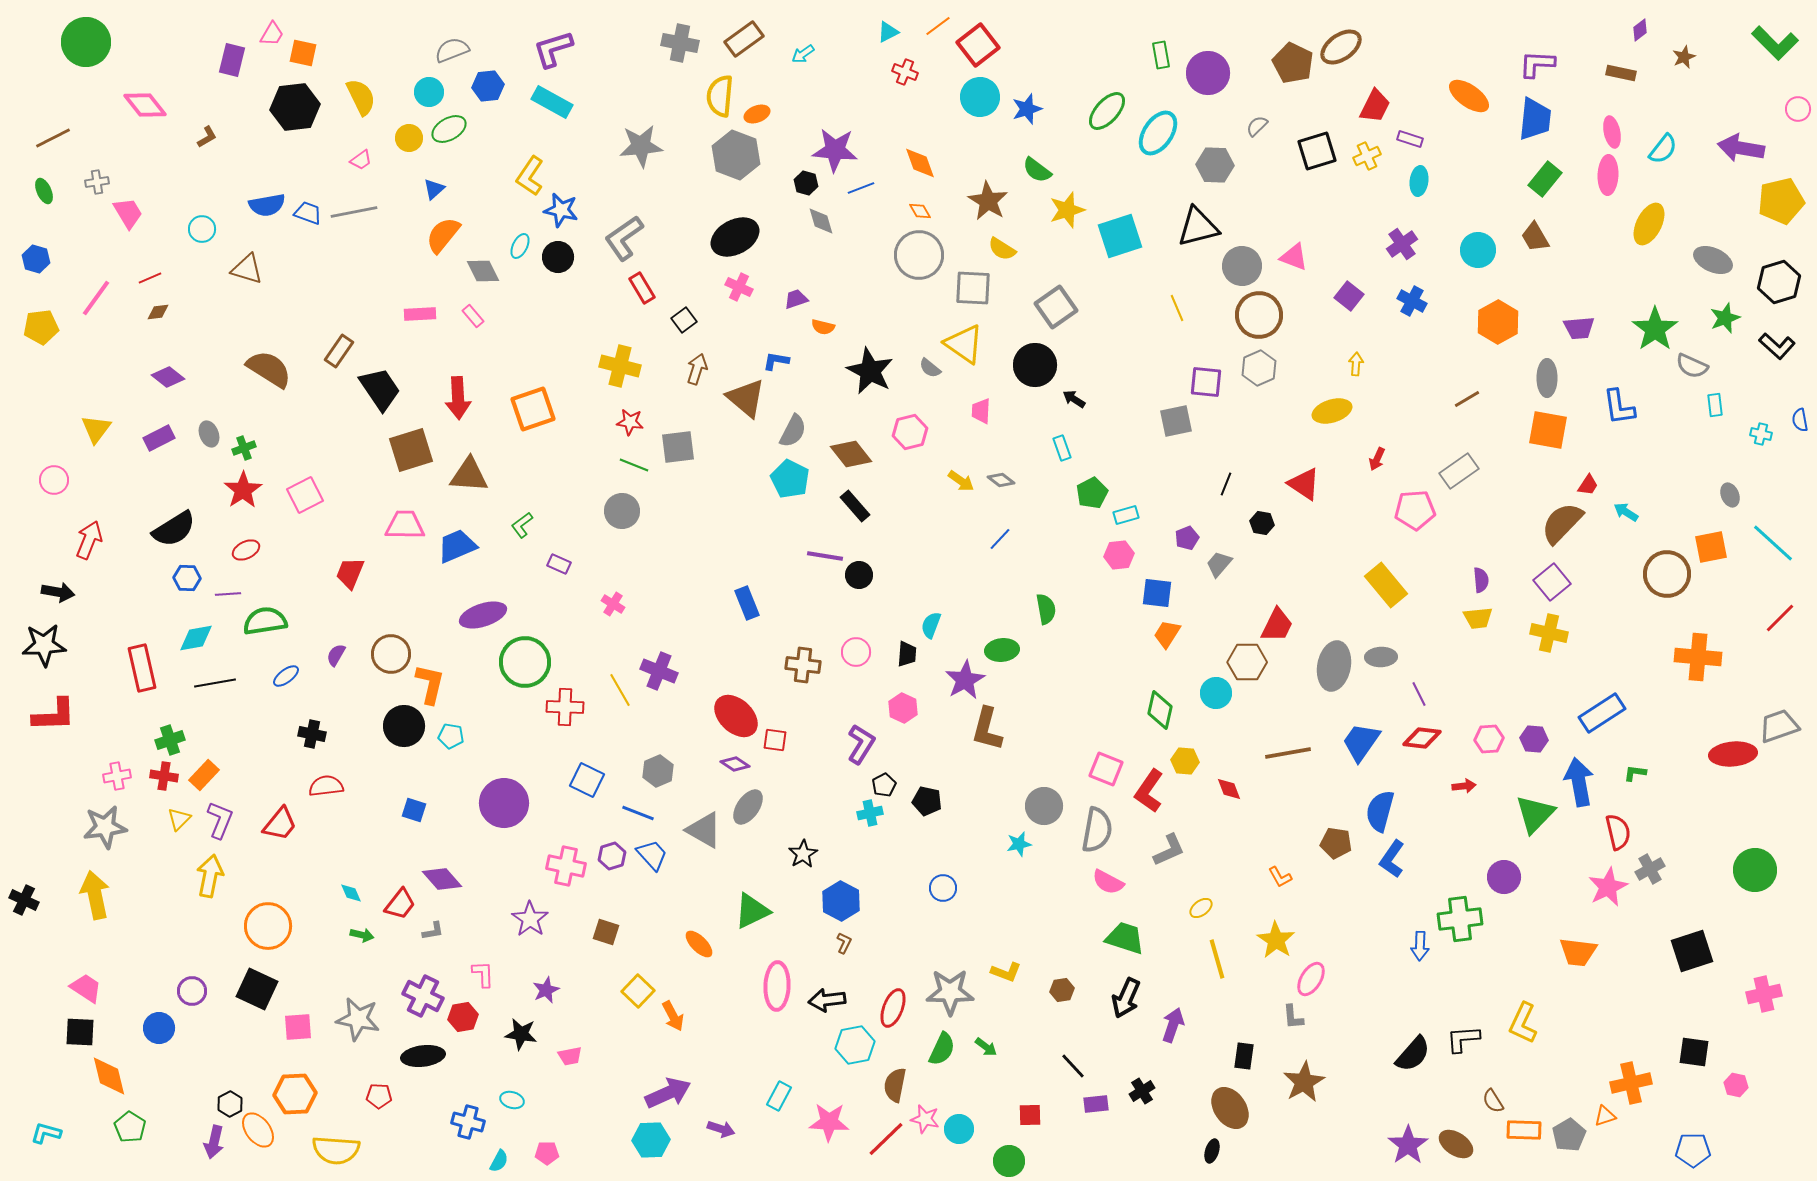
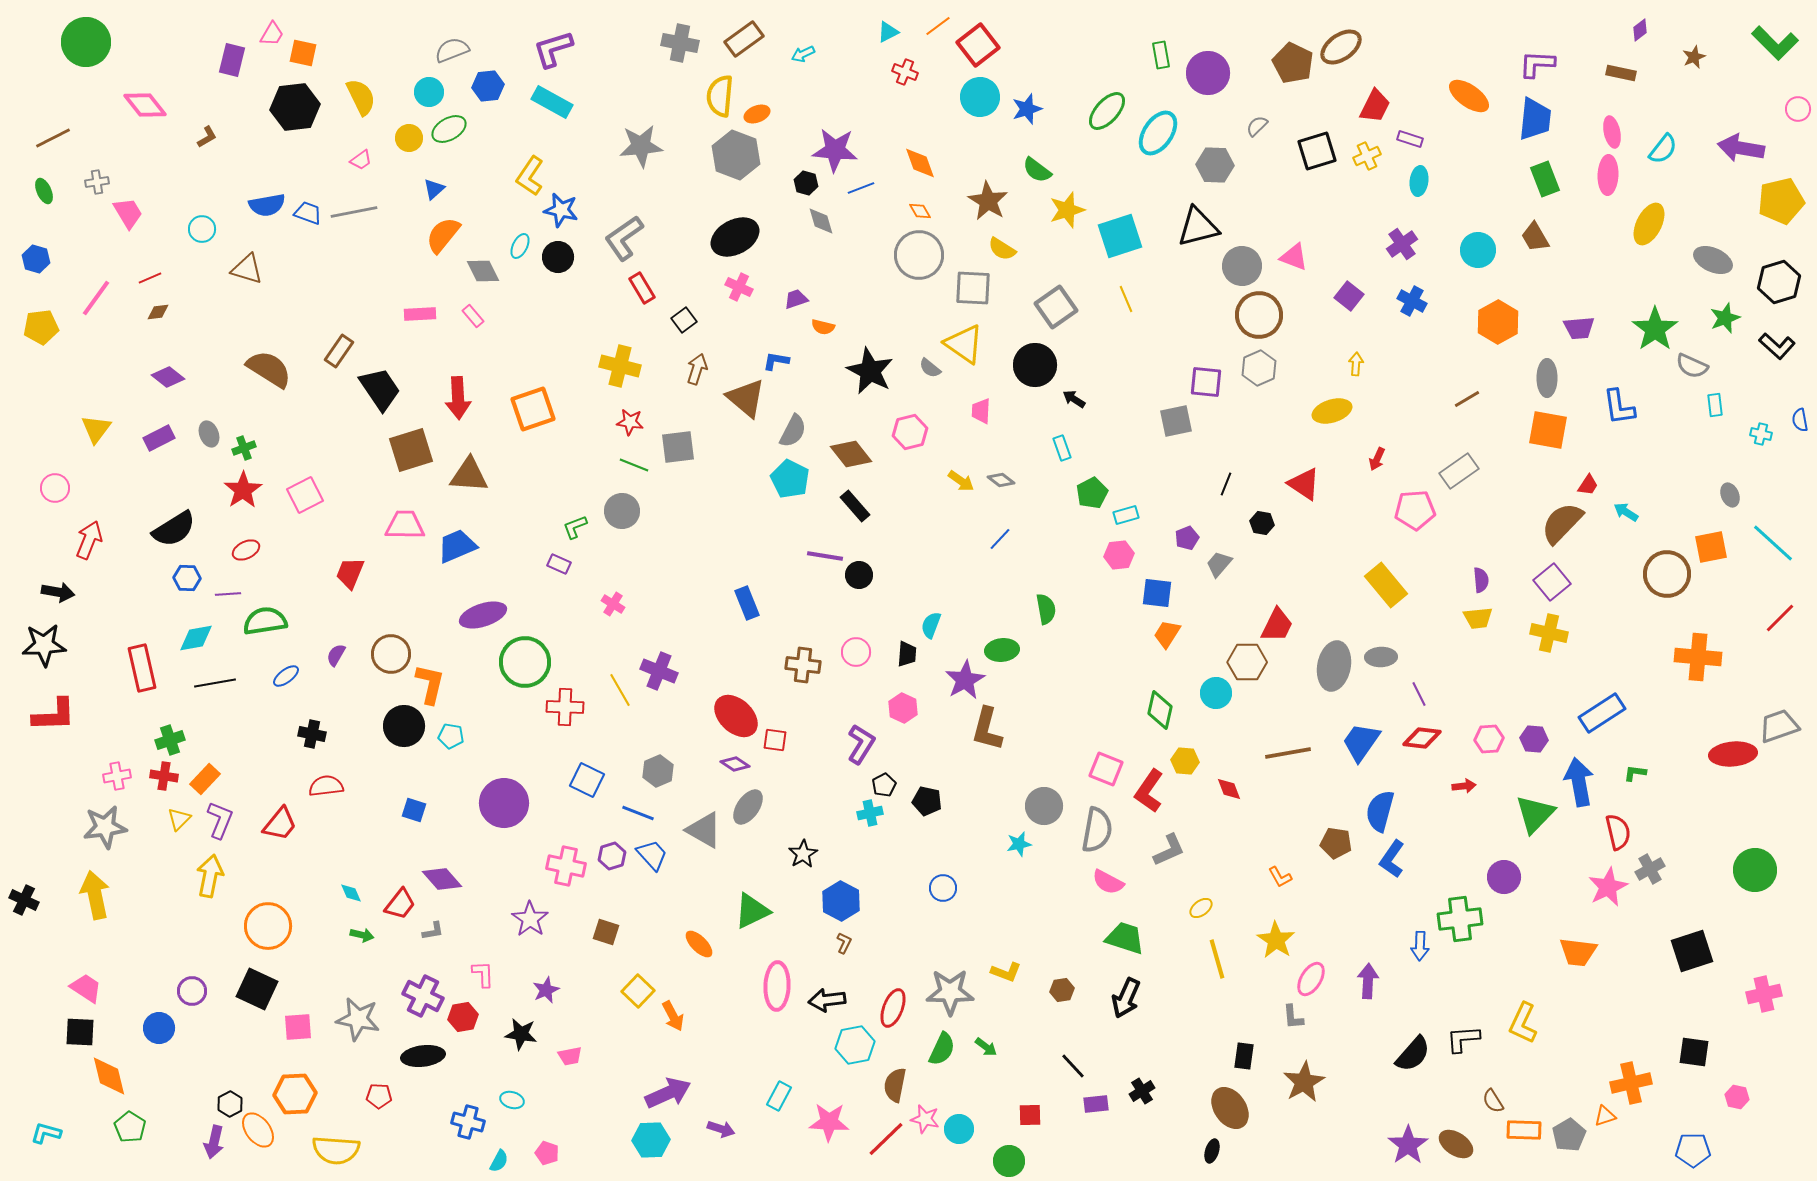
cyan arrow at (803, 54): rotated 10 degrees clockwise
brown star at (1684, 57): moved 10 px right
green rectangle at (1545, 179): rotated 60 degrees counterclockwise
yellow line at (1177, 308): moved 51 px left, 9 px up
pink circle at (54, 480): moved 1 px right, 8 px down
green L-shape at (522, 525): moved 53 px right, 2 px down; rotated 16 degrees clockwise
orange rectangle at (204, 775): moved 1 px right, 4 px down
purple arrow at (1173, 1025): moved 195 px right, 44 px up; rotated 16 degrees counterclockwise
pink hexagon at (1736, 1085): moved 1 px right, 12 px down
pink pentagon at (547, 1153): rotated 20 degrees clockwise
